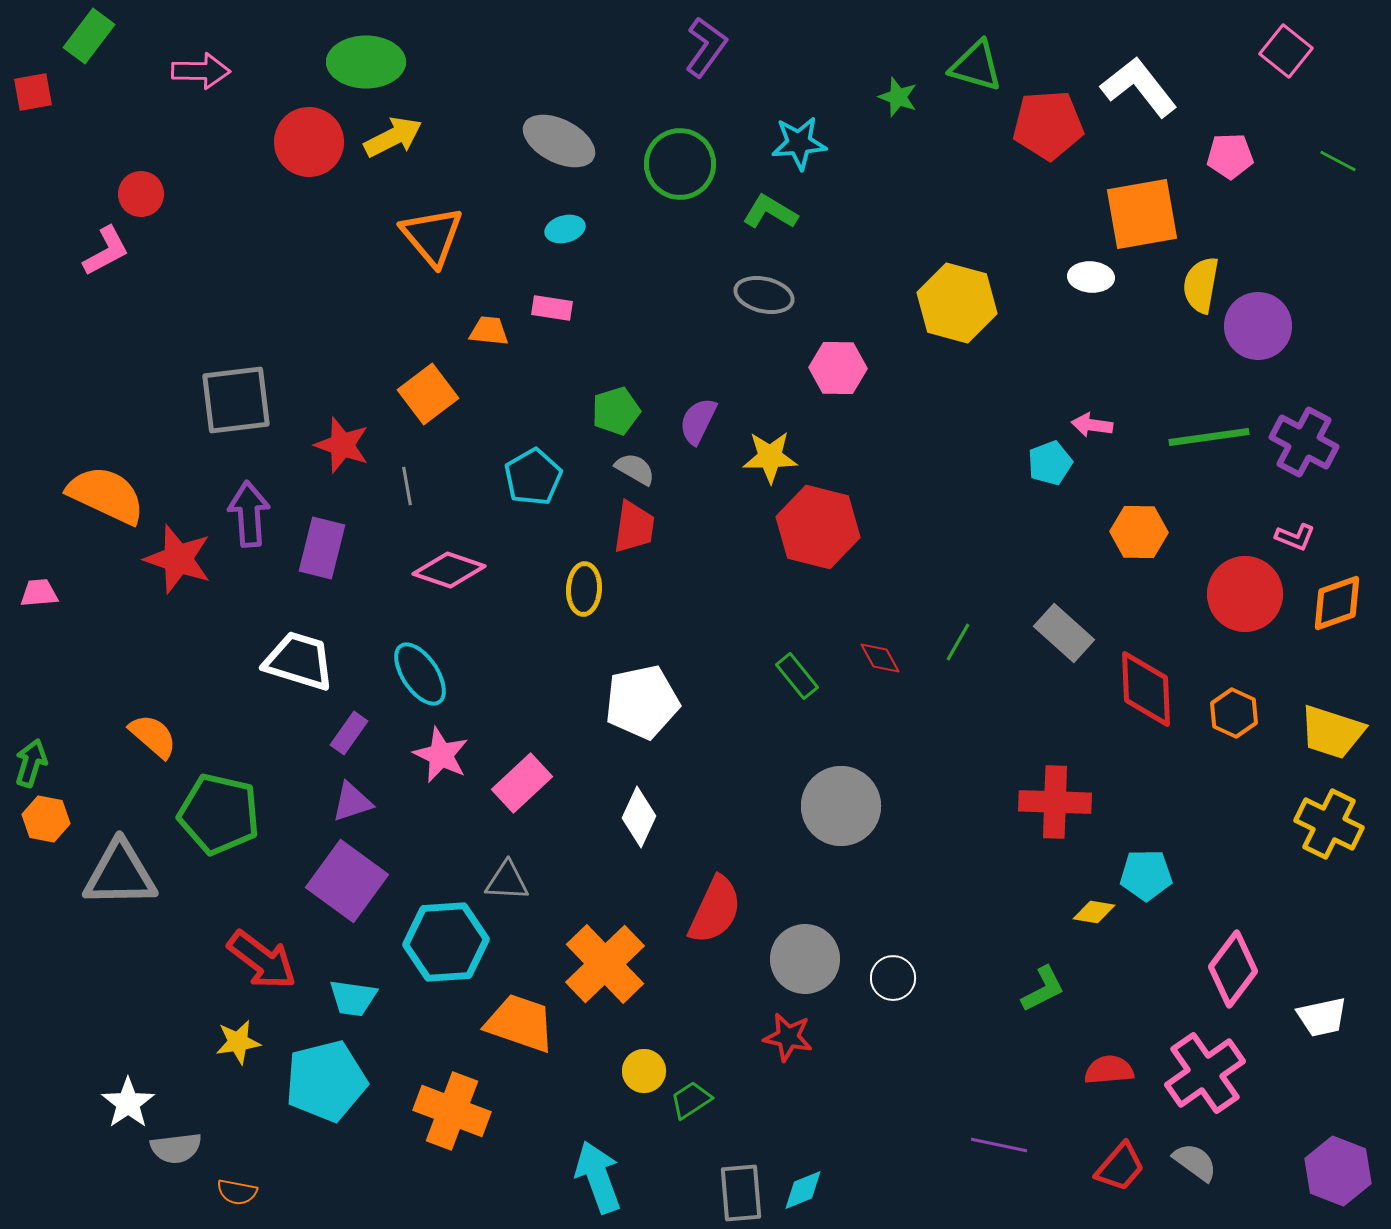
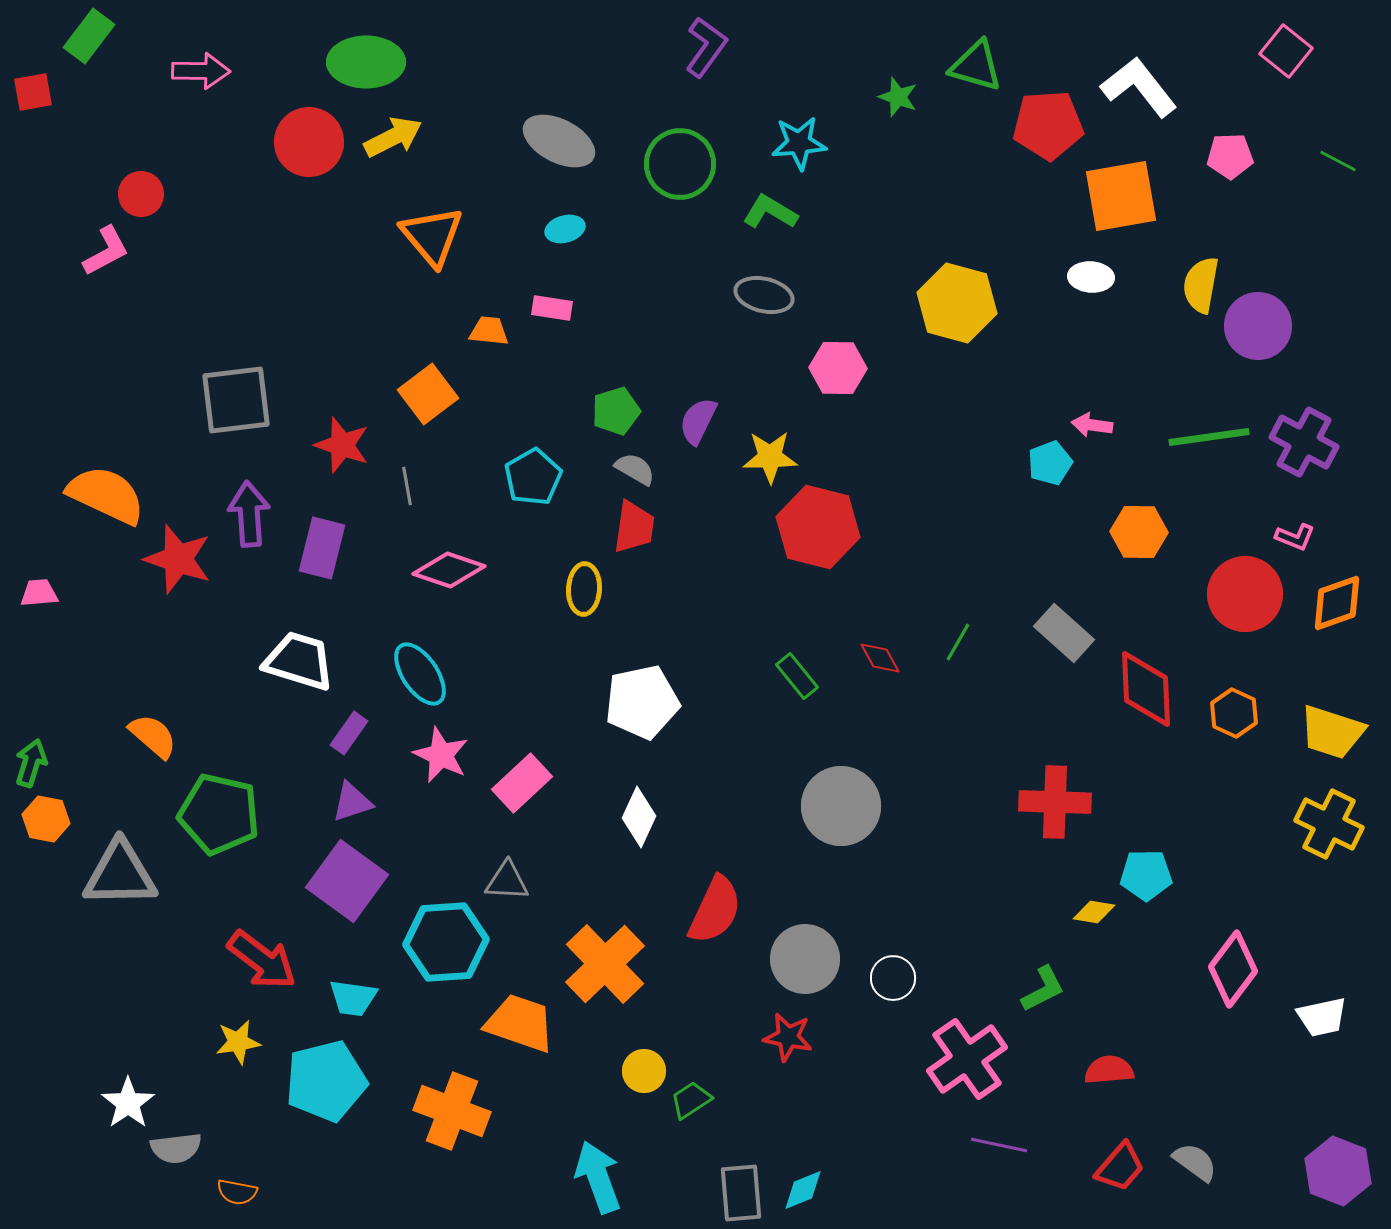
orange square at (1142, 214): moved 21 px left, 18 px up
pink cross at (1205, 1073): moved 238 px left, 14 px up
